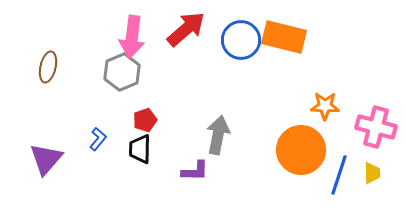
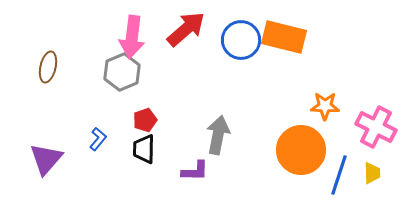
pink cross: rotated 12 degrees clockwise
black trapezoid: moved 4 px right
